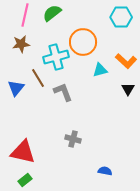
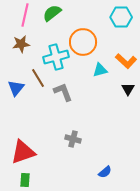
red triangle: rotated 32 degrees counterclockwise
blue semicircle: moved 1 px down; rotated 128 degrees clockwise
green rectangle: rotated 48 degrees counterclockwise
